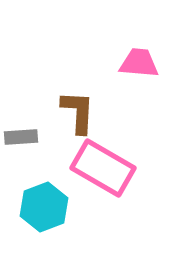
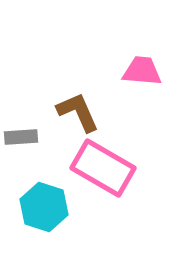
pink trapezoid: moved 3 px right, 8 px down
brown L-shape: rotated 27 degrees counterclockwise
cyan hexagon: rotated 21 degrees counterclockwise
